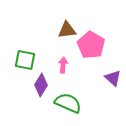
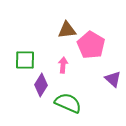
green square: rotated 10 degrees counterclockwise
purple triangle: moved 1 px down
